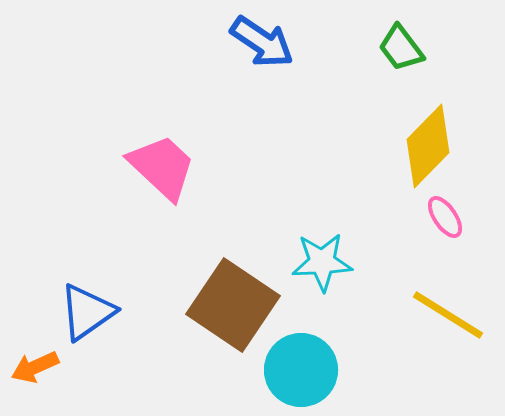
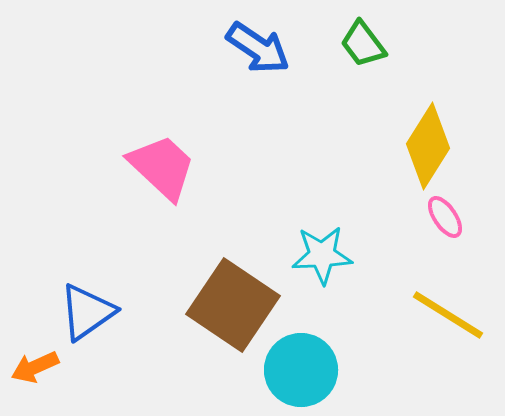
blue arrow: moved 4 px left, 6 px down
green trapezoid: moved 38 px left, 4 px up
yellow diamond: rotated 12 degrees counterclockwise
cyan star: moved 7 px up
